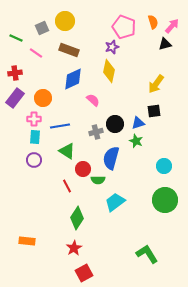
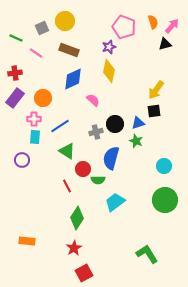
purple star: moved 3 px left
yellow arrow: moved 6 px down
blue line: rotated 24 degrees counterclockwise
purple circle: moved 12 px left
